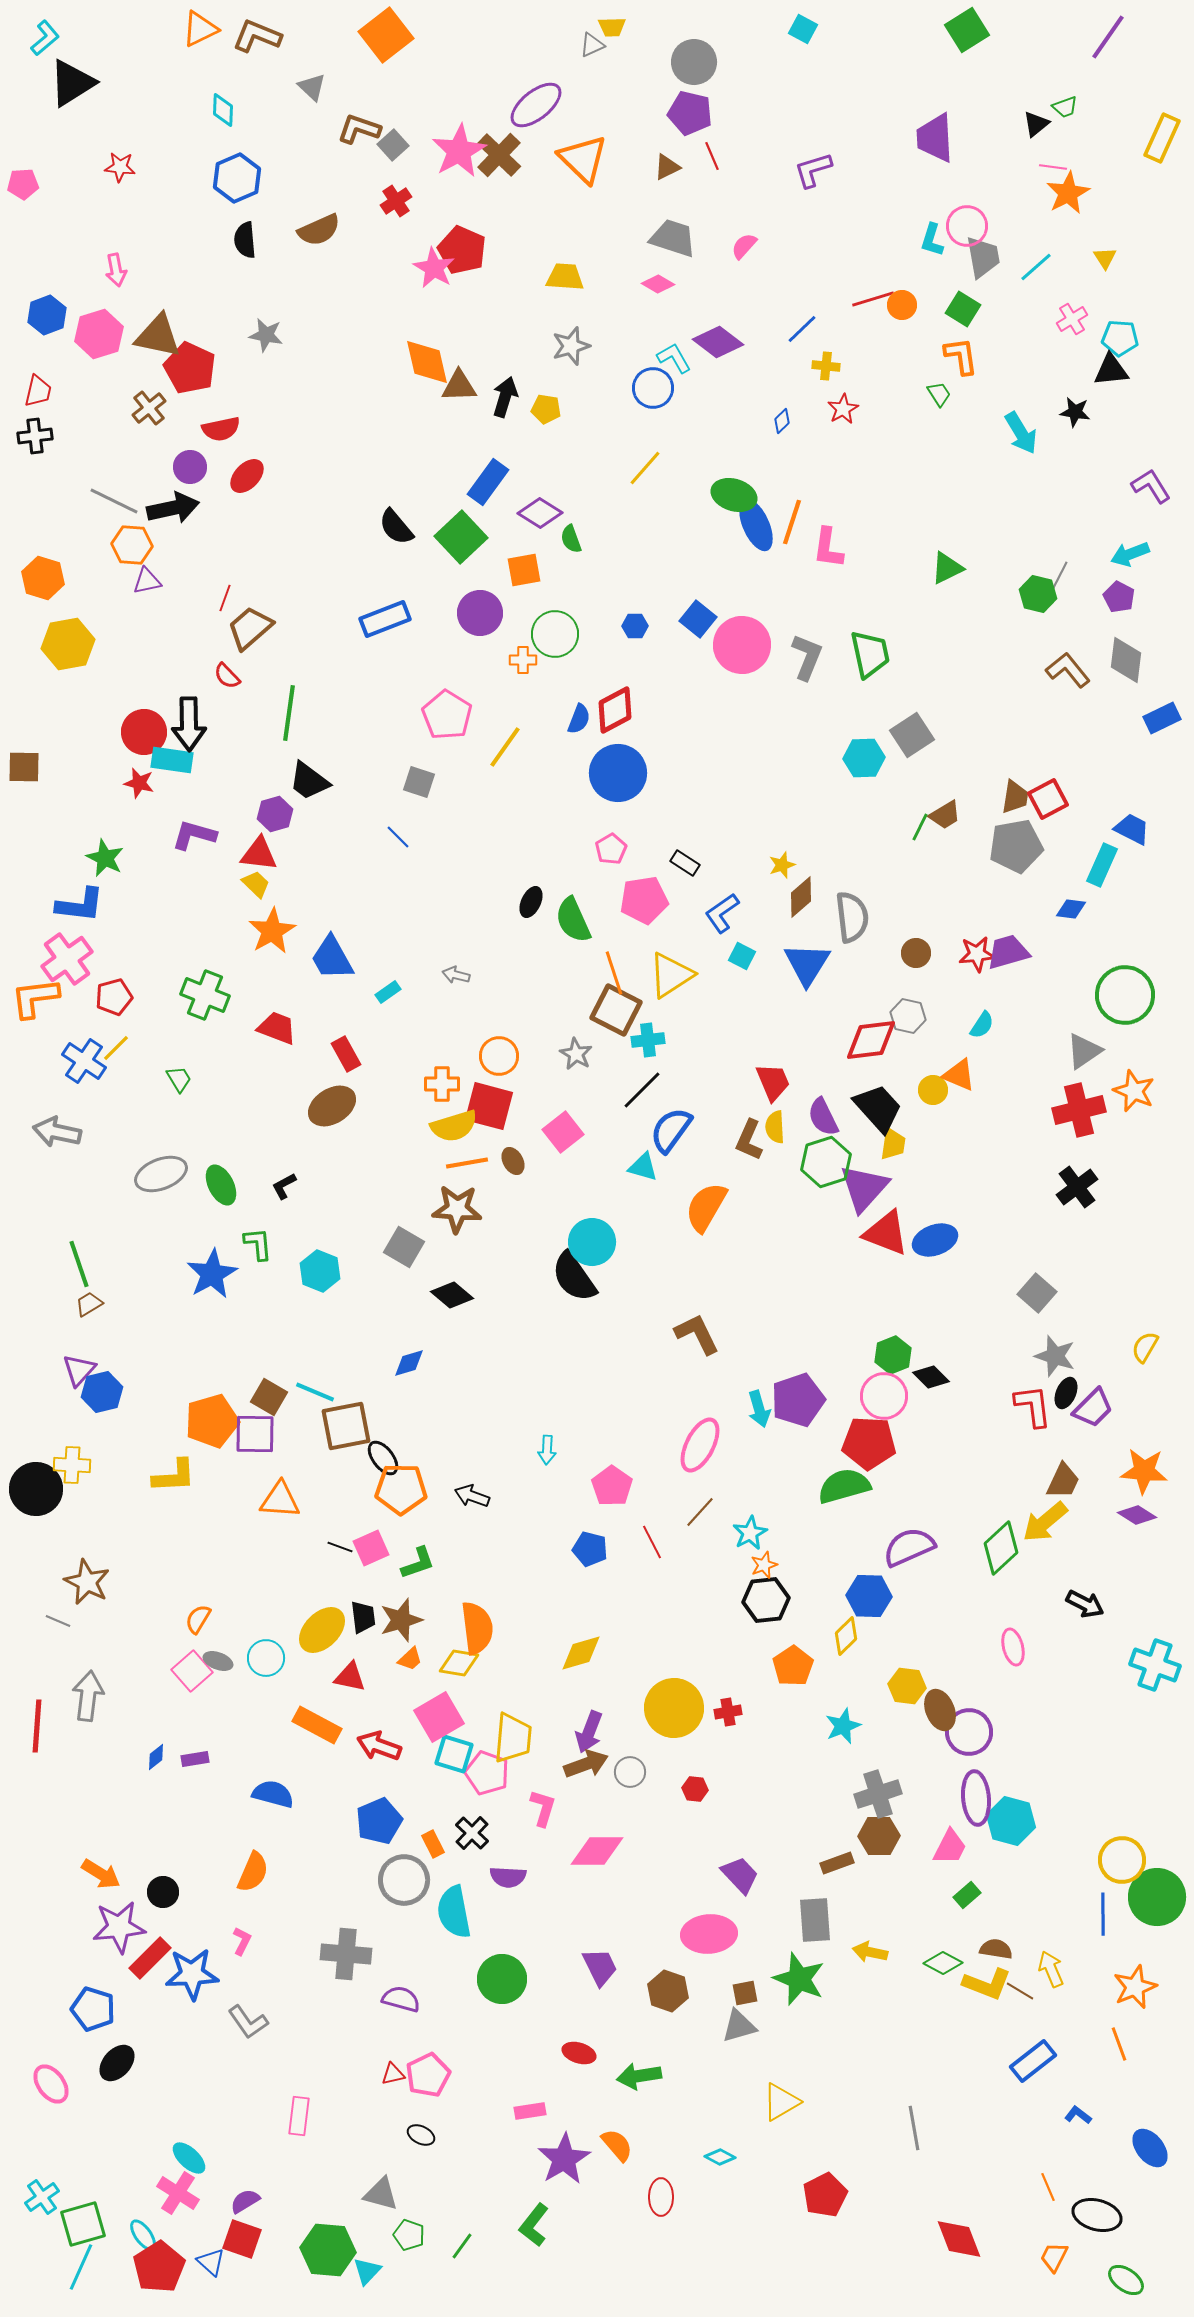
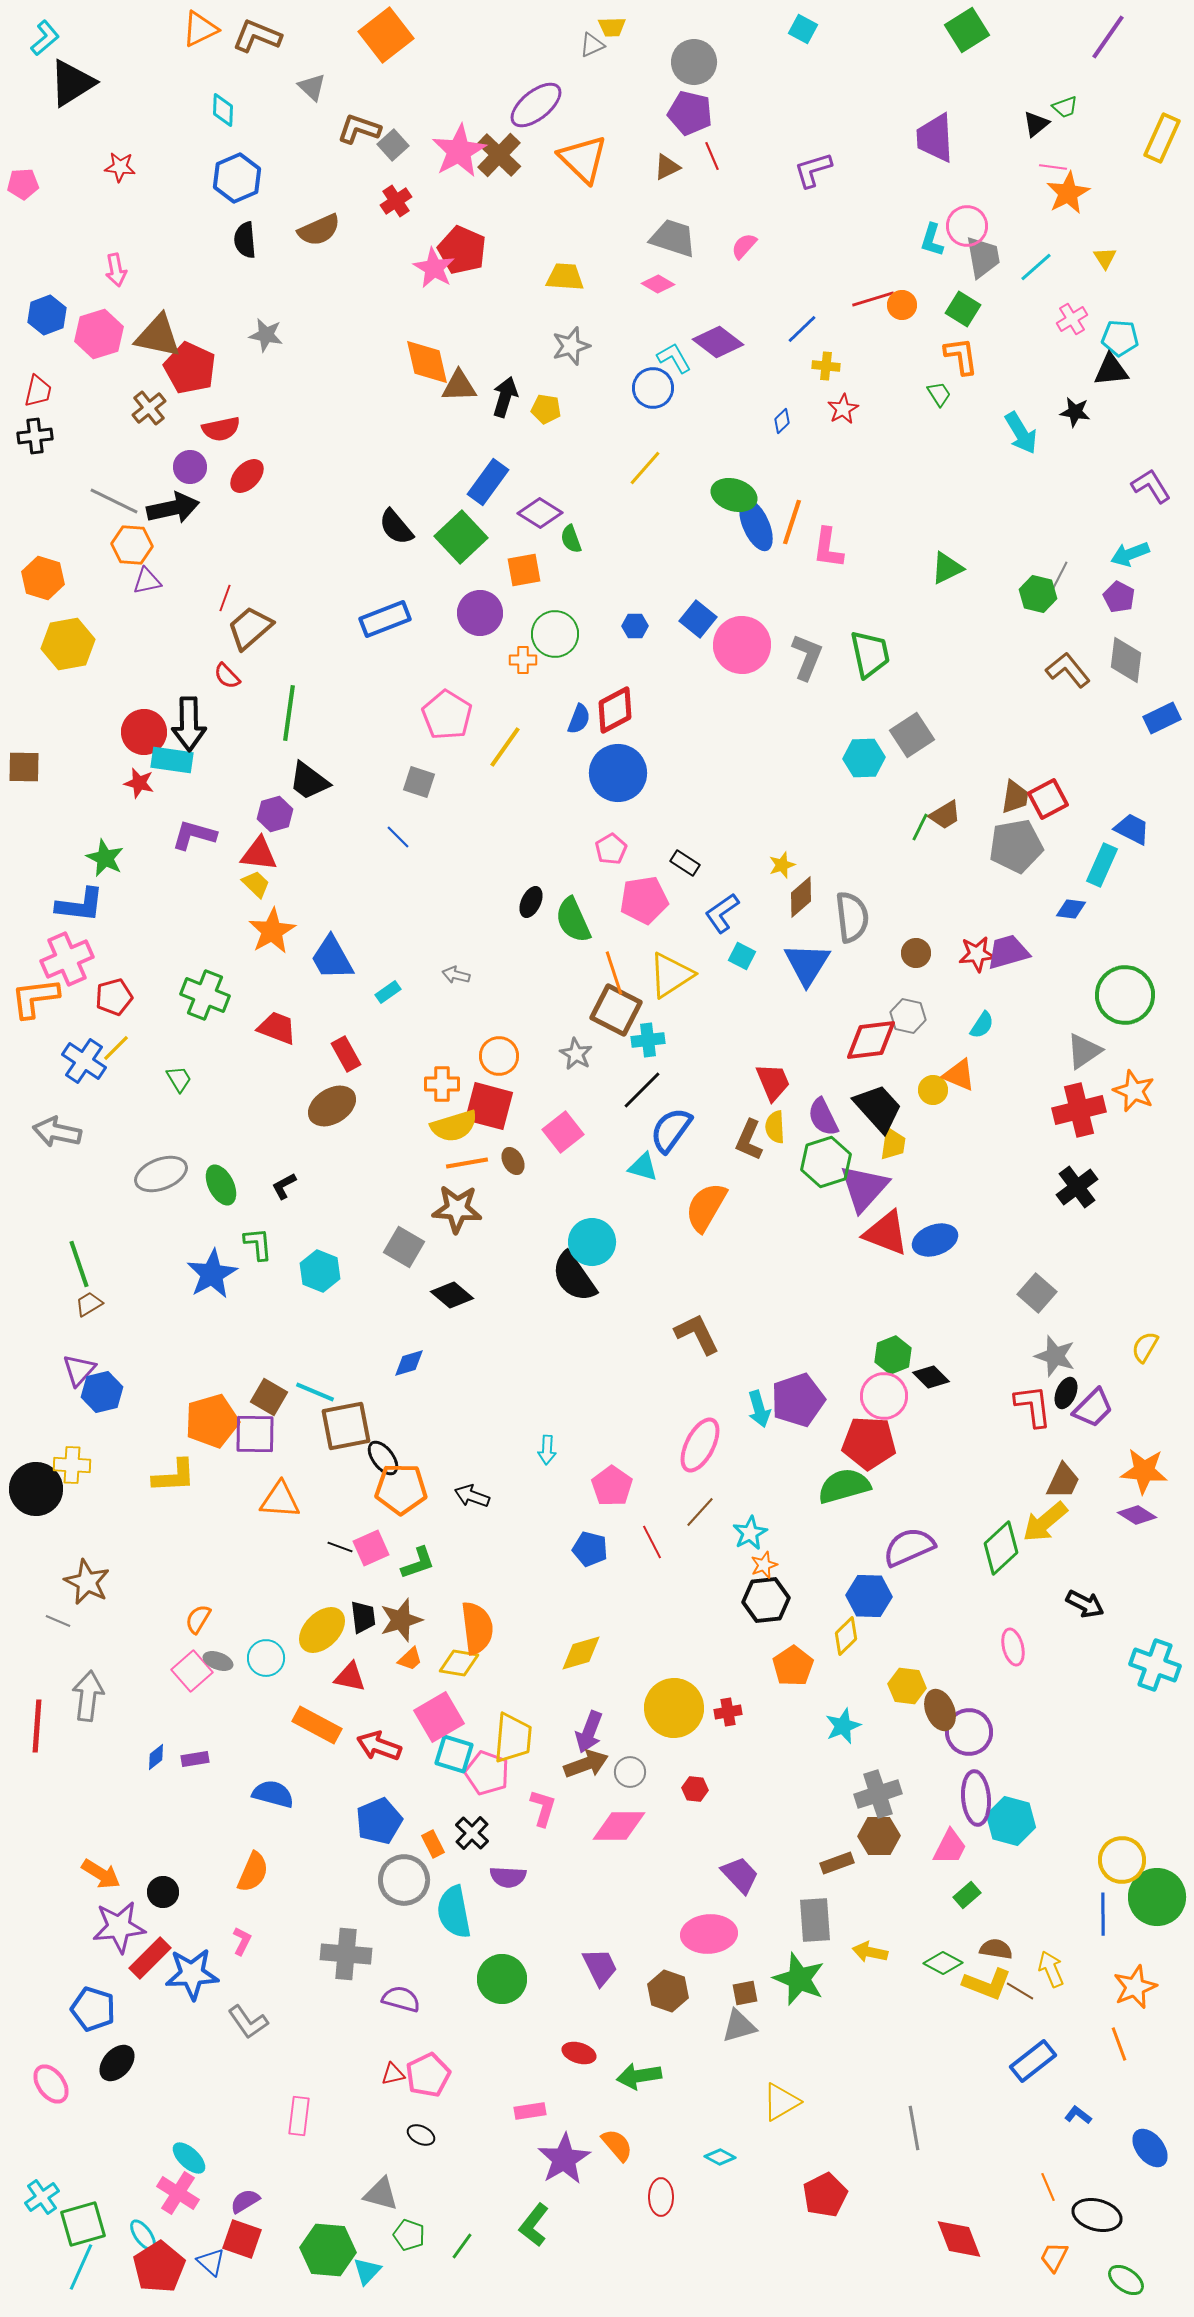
pink cross at (67, 959): rotated 12 degrees clockwise
pink diamond at (597, 1851): moved 22 px right, 25 px up
